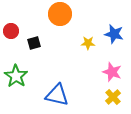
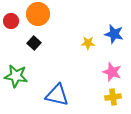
orange circle: moved 22 px left
red circle: moved 10 px up
black square: rotated 32 degrees counterclockwise
green star: rotated 25 degrees counterclockwise
yellow cross: rotated 35 degrees clockwise
